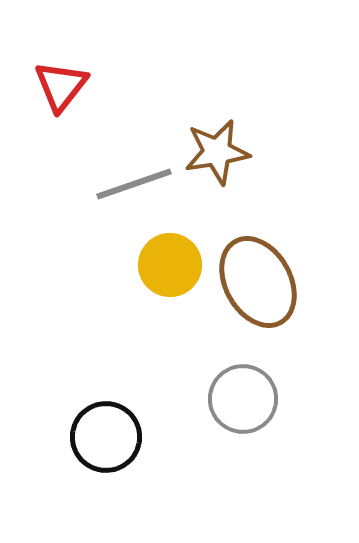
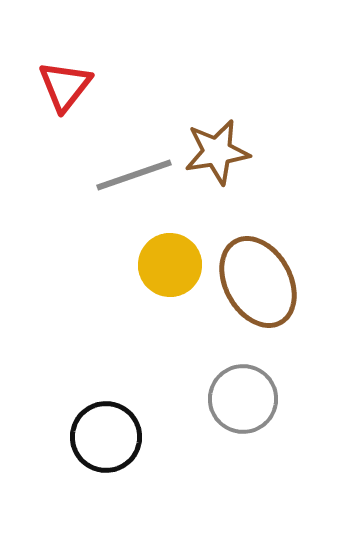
red triangle: moved 4 px right
gray line: moved 9 px up
